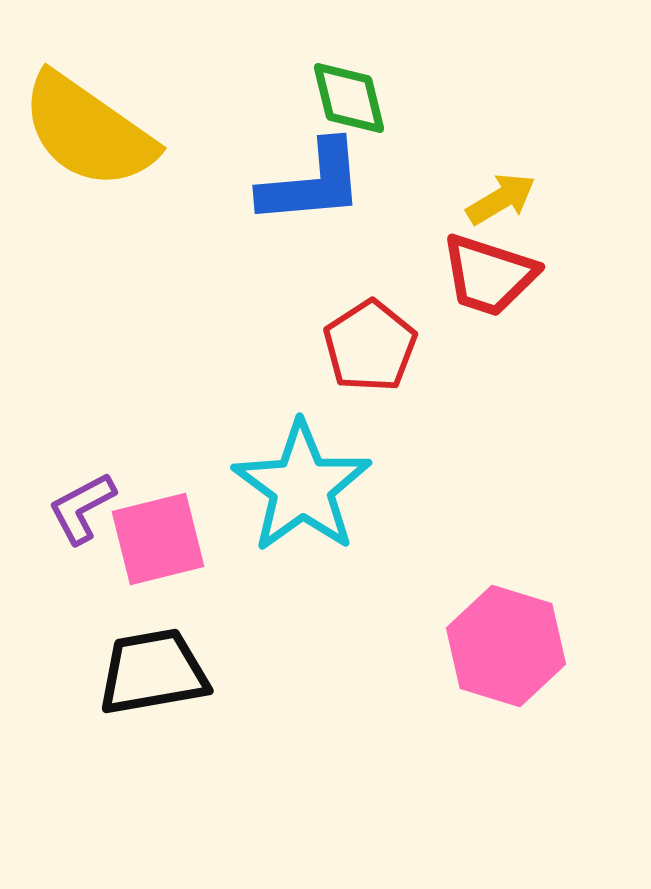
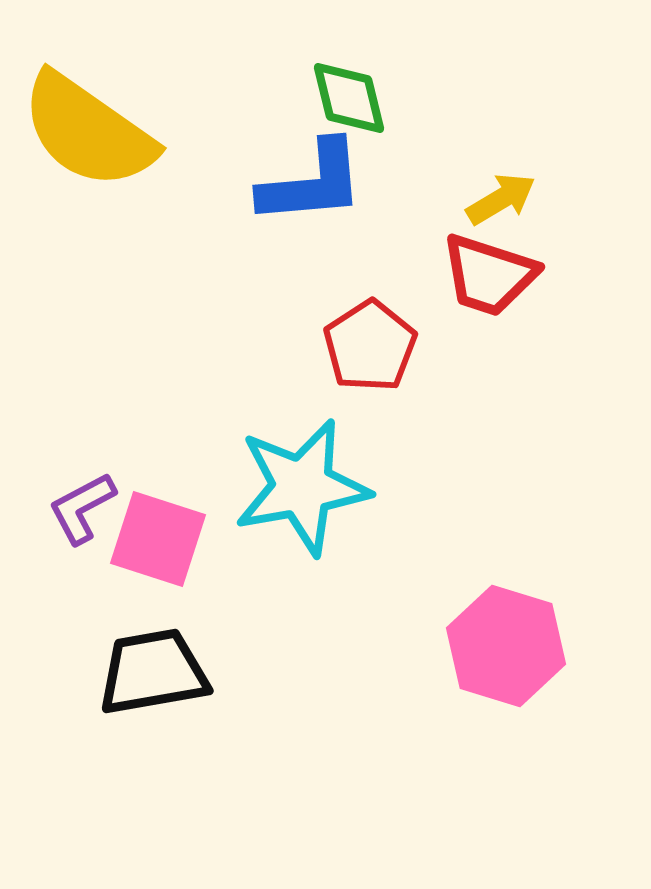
cyan star: rotated 26 degrees clockwise
pink square: rotated 32 degrees clockwise
